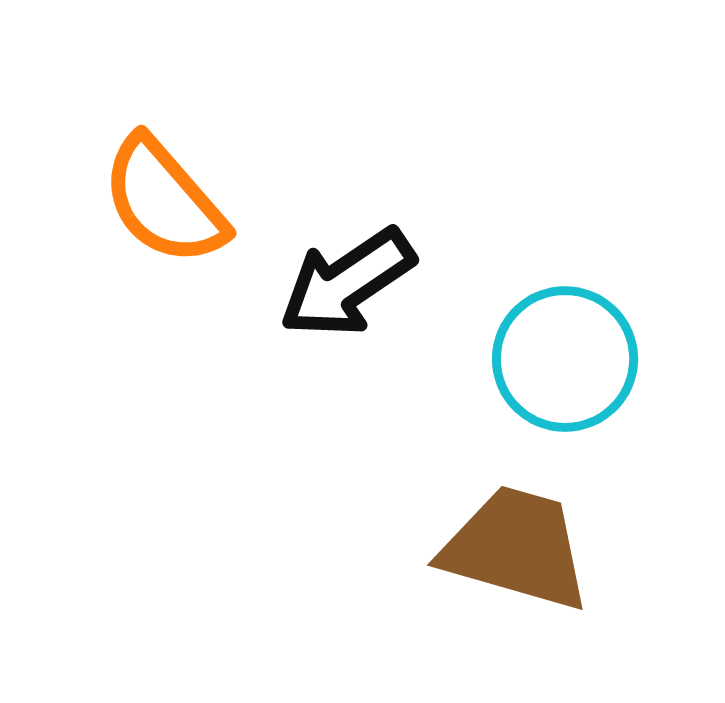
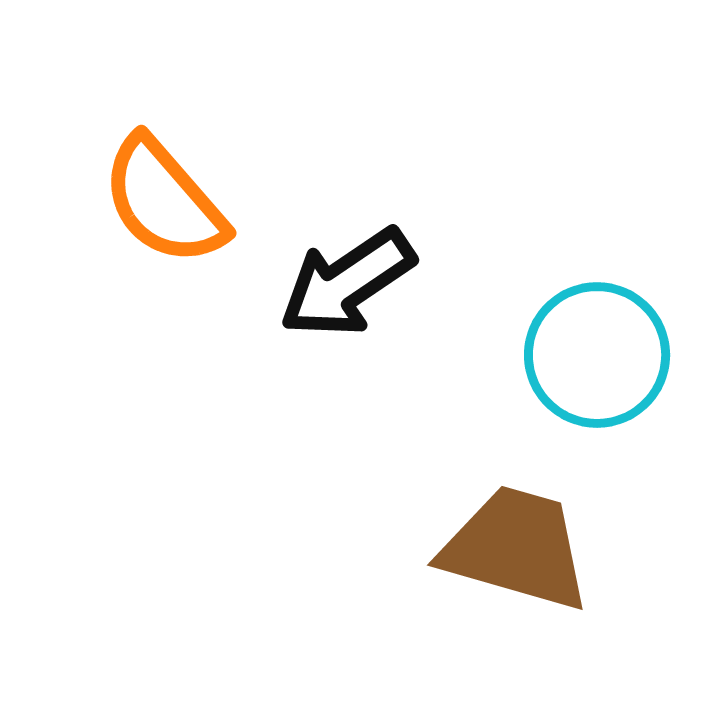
cyan circle: moved 32 px right, 4 px up
